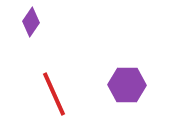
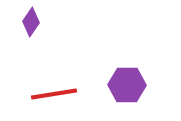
red line: rotated 75 degrees counterclockwise
